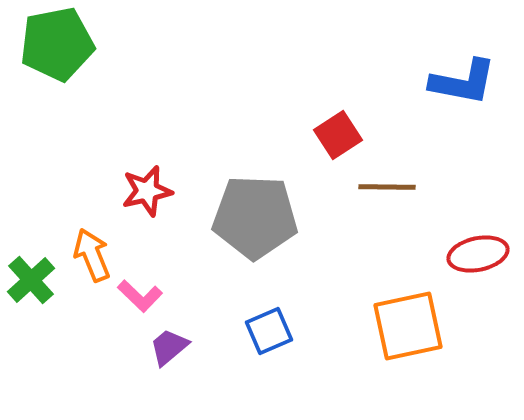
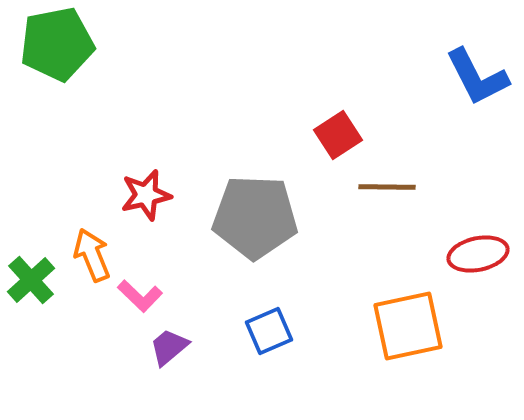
blue L-shape: moved 14 px right, 5 px up; rotated 52 degrees clockwise
red star: moved 1 px left, 4 px down
